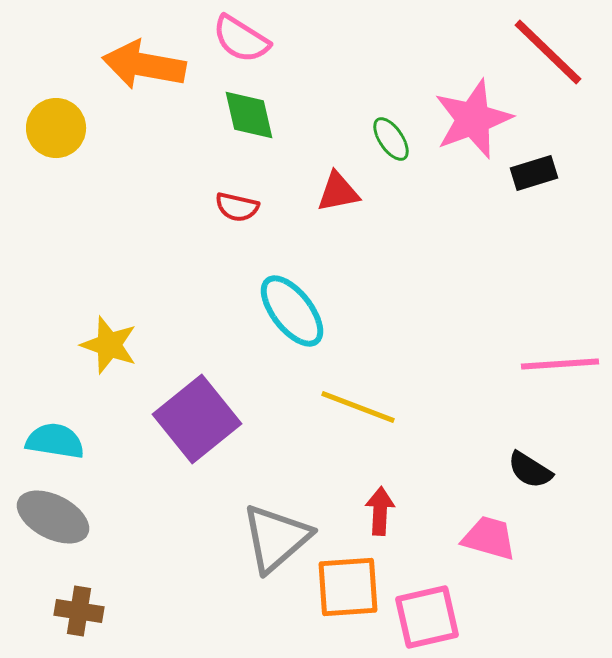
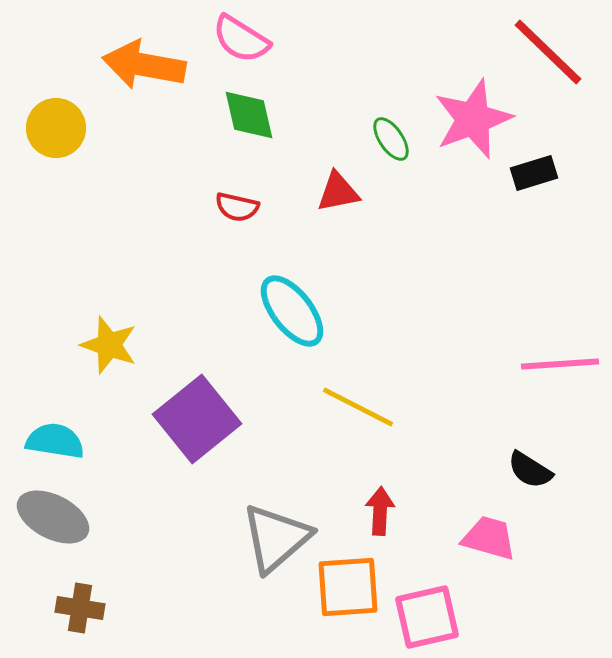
yellow line: rotated 6 degrees clockwise
brown cross: moved 1 px right, 3 px up
